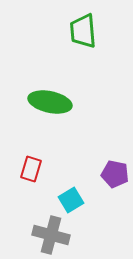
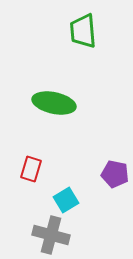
green ellipse: moved 4 px right, 1 px down
cyan square: moved 5 px left
